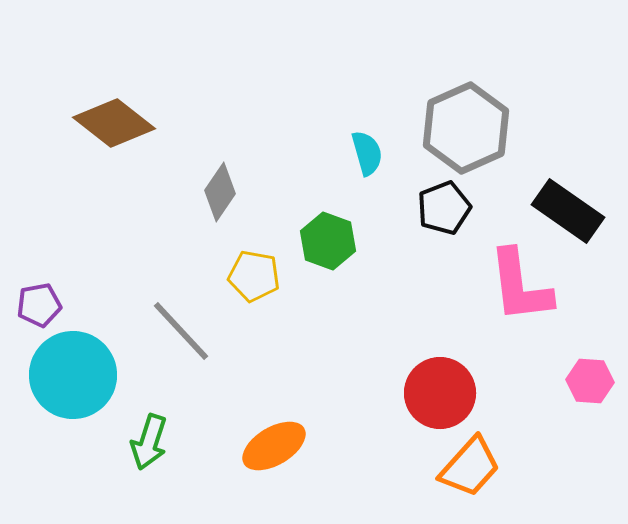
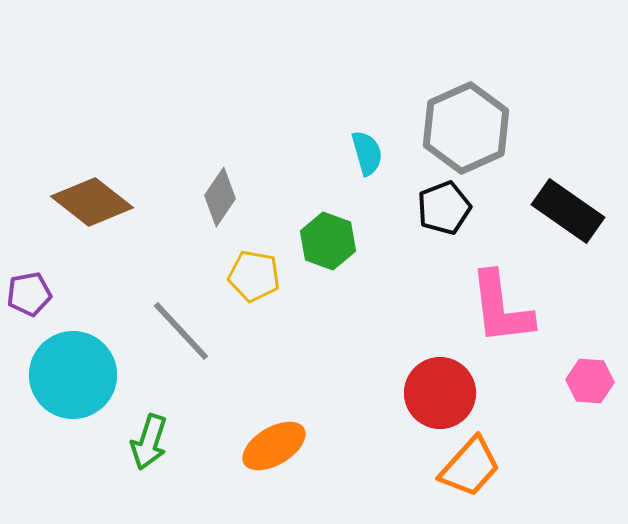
brown diamond: moved 22 px left, 79 px down
gray diamond: moved 5 px down
pink L-shape: moved 19 px left, 22 px down
purple pentagon: moved 10 px left, 11 px up
